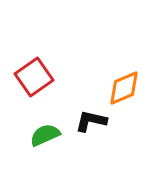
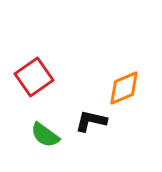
green semicircle: rotated 120 degrees counterclockwise
